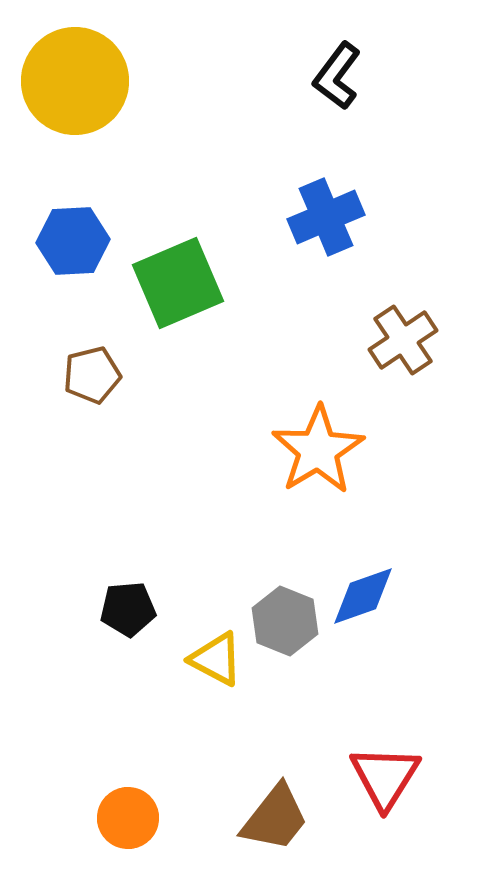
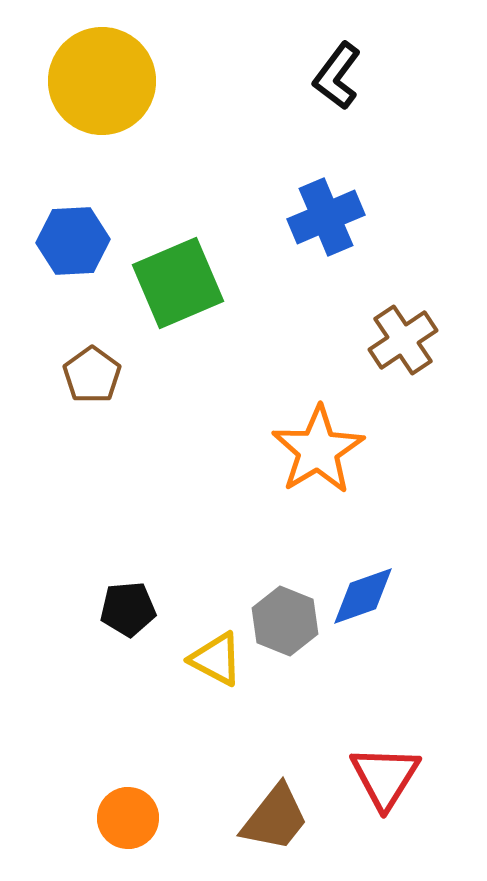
yellow circle: moved 27 px right
brown pentagon: rotated 22 degrees counterclockwise
